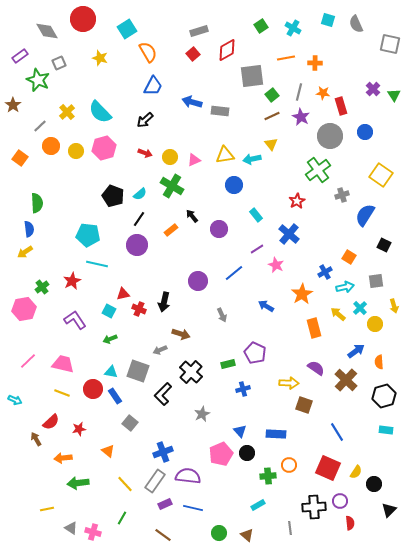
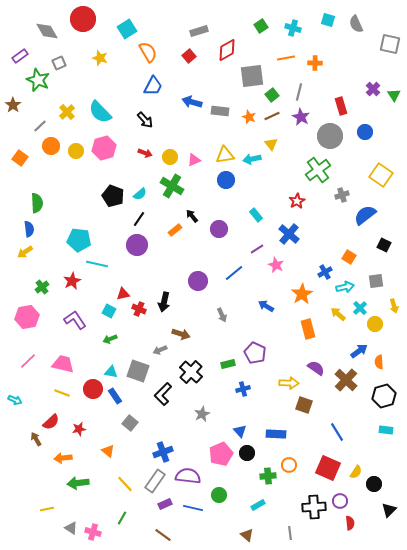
cyan cross at (293, 28): rotated 14 degrees counterclockwise
red square at (193, 54): moved 4 px left, 2 px down
orange star at (323, 93): moved 74 px left, 24 px down; rotated 16 degrees clockwise
black arrow at (145, 120): rotated 90 degrees counterclockwise
blue circle at (234, 185): moved 8 px left, 5 px up
blue semicircle at (365, 215): rotated 20 degrees clockwise
orange rectangle at (171, 230): moved 4 px right
cyan pentagon at (88, 235): moved 9 px left, 5 px down
pink hexagon at (24, 309): moved 3 px right, 8 px down
orange rectangle at (314, 328): moved 6 px left, 1 px down
blue arrow at (356, 351): moved 3 px right
gray line at (290, 528): moved 5 px down
green circle at (219, 533): moved 38 px up
